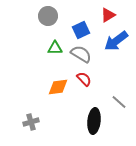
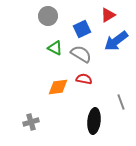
blue square: moved 1 px right, 1 px up
green triangle: rotated 28 degrees clockwise
red semicircle: rotated 35 degrees counterclockwise
gray line: moved 2 px right; rotated 28 degrees clockwise
